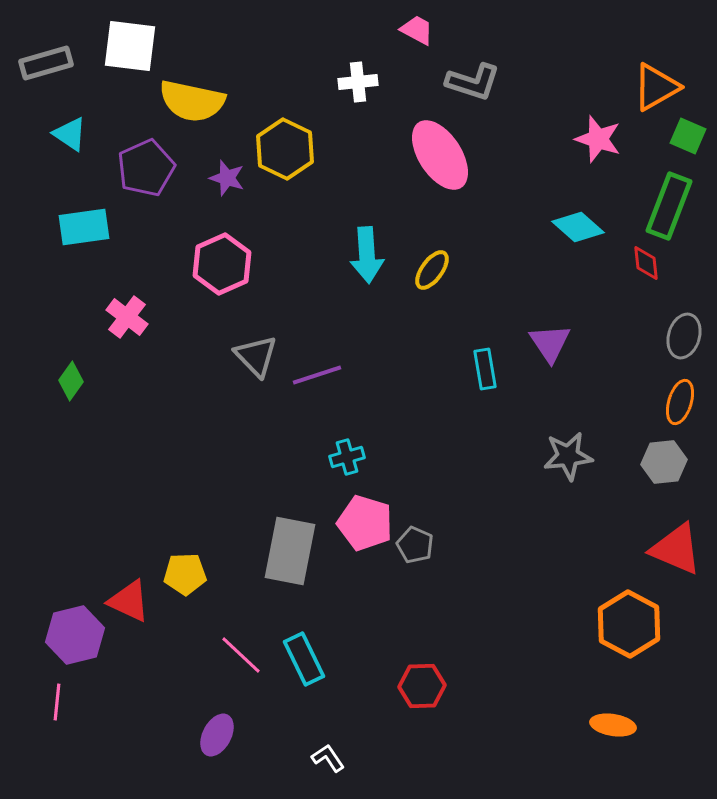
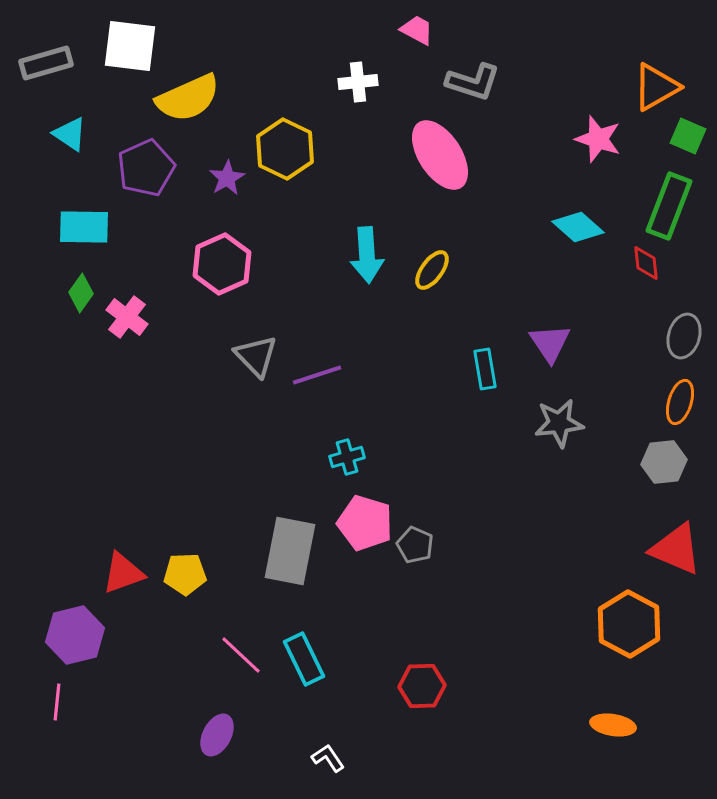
yellow semicircle at (192, 101): moved 4 px left, 3 px up; rotated 36 degrees counterclockwise
purple star at (227, 178): rotated 24 degrees clockwise
cyan rectangle at (84, 227): rotated 9 degrees clockwise
green diamond at (71, 381): moved 10 px right, 88 px up
gray star at (568, 456): moved 9 px left, 33 px up
red triangle at (129, 601): moved 6 px left, 28 px up; rotated 45 degrees counterclockwise
